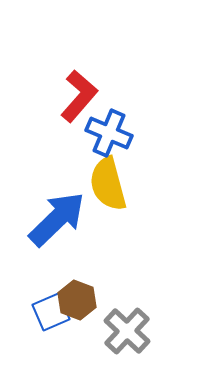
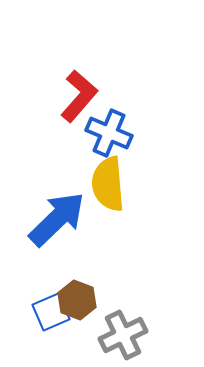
yellow semicircle: rotated 10 degrees clockwise
gray cross: moved 4 px left, 4 px down; rotated 21 degrees clockwise
